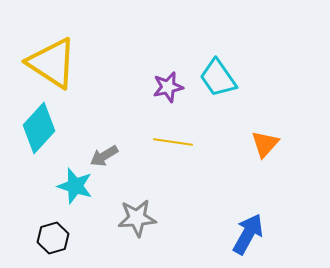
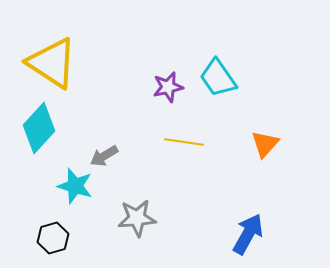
yellow line: moved 11 px right
